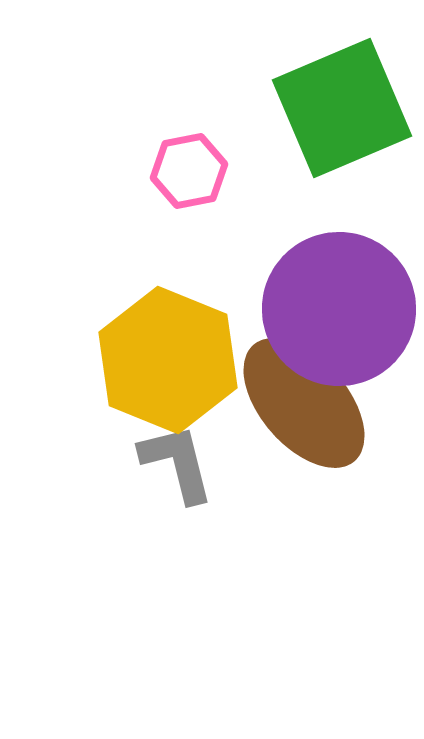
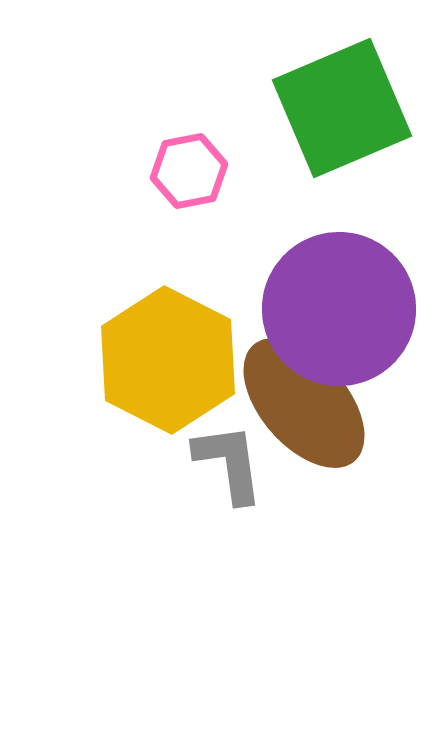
yellow hexagon: rotated 5 degrees clockwise
gray L-shape: moved 52 px right; rotated 6 degrees clockwise
